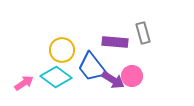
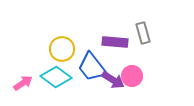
yellow circle: moved 1 px up
pink arrow: moved 1 px left
